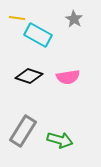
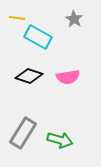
cyan rectangle: moved 2 px down
gray rectangle: moved 2 px down
